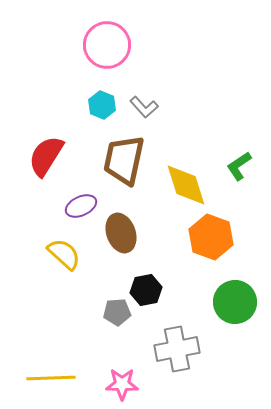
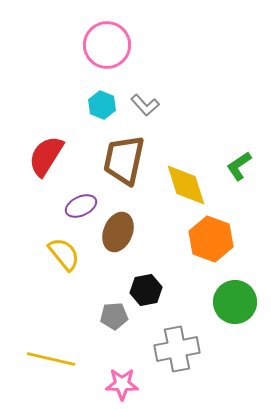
gray L-shape: moved 1 px right, 2 px up
brown ellipse: moved 3 px left, 1 px up; rotated 42 degrees clockwise
orange hexagon: moved 2 px down
yellow semicircle: rotated 9 degrees clockwise
gray pentagon: moved 3 px left, 4 px down
yellow line: moved 19 px up; rotated 15 degrees clockwise
